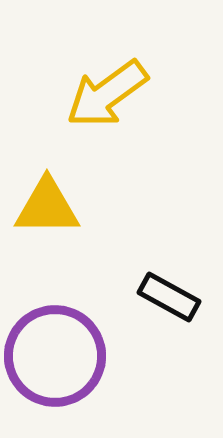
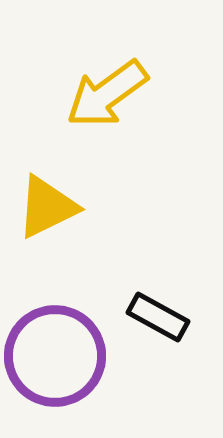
yellow triangle: rotated 26 degrees counterclockwise
black rectangle: moved 11 px left, 20 px down
